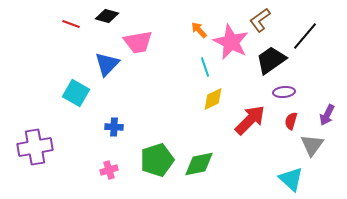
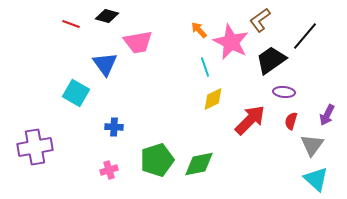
blue triangle: moved 2 px left; rotated 20 degrees counterclockwise
purple ellipse: rotated 10 degrees clockwise
cyan triangle: moved 25 px right
